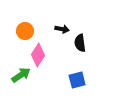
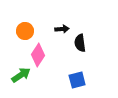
black arrow: rotated 16 degrees counterclockwise
